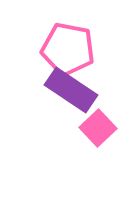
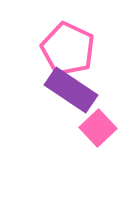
pink pentagon: rotated 14 degrees clockwise
